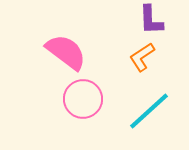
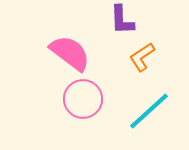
purple L-shape: moved 29 px left
pink semicircle: moved 4 px right, 1 px down
